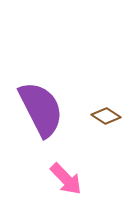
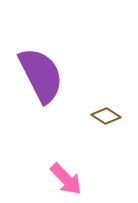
purple semicircle: moved 34 px up
